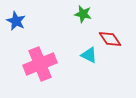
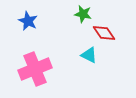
blue star: moved 12 px right
red diamond: moved 6 px left, 6 px up
pink cross: moved 5 px left, 5 px down
